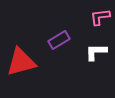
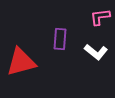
purple rectangle: moved 1 px right, 1 px up; rotated 55 degrees counterclockwise
white L-shape: rotated 140 degrees counterclockwise
